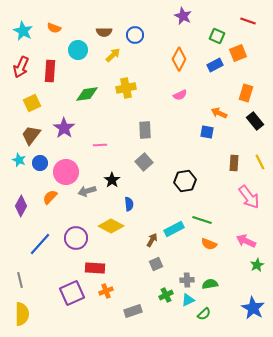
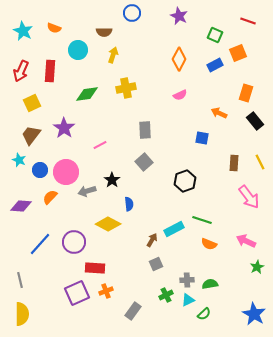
purple star at (183, 16): moved 4 px left
blue circle at (135, 35): moved 3 px left, 22 px up
green square at (217, 36): moved 2 px left, 1 px up
yellow arrow at (113, 55): rotated 28 degrees counterclockwise
red arrow at (21, 67): moved 4 px down
blue square at (207, 132): moved 5 px left, 6 px down
pink line at (100, 145): rotated 24 degrees counterclockwise
blue circle at (40, 163): moved 7 px down
black hexagon at (185, 181): rotated 10 degrees counterclockwise
purple diamond at (21, 206): rotated 65 degrees clockwise
yellow diamond at (111, 226): moved 3 px left, 2 px up
purple circle at (76, 238): moved 2 px left, 4 px down
green star at (257, 265): moved 2 px down
purple square at (72, 293): moved 5 px right
blue star at (253, 308): moved 1 px right, 6 px down
gray rectangle at (133, 311): rotated 36 degrees counterclockwise
